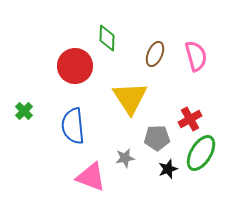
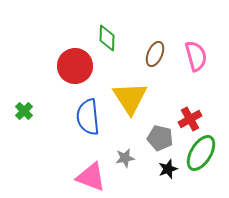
blue semicircle: moved 15 px right, 9 px up
gray pentagon: moved 3 px right; rotated 15 degrees clockwise
